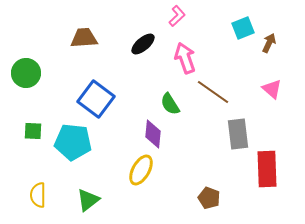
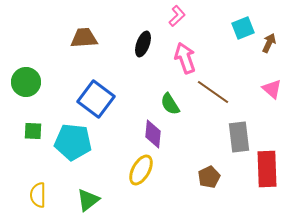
black ellipse: rotated 30 degrees counterclockwise
green circle: moved 9 px down
gray rectangle: moved 1 px right, 3 px down
brown pentagon: moved 21 px up; rotated 25 degrees clockwise
